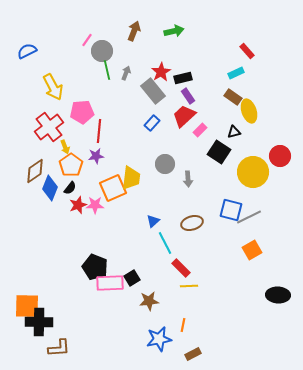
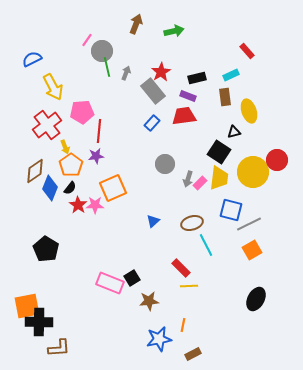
brown arrow at (134, 31): moved 2 px right, 7 px up
blue semicircle at (27, 51): moved 5 px right, 8 px down
green line at (107, 70): moved 3 px up
cyan rectangle at (236, 73): moved 5 px left, 2 px down
black rectangle at (183, 78): moved 14 px right
purple rectangle at (188, 96): rotated 35 degrees counterclockwise
brown rectangle at (233, 97): moved 8 px left; rotated 48 degrees clockwise
red trapezoid at (184, 116): rotated 35 degrees clockwise
red cross at (49, 127): moved 2 px left, 2 px up
pink rectangle at (200, 130): moved 53 px down
red circle at (280, 156): moved 3 px left, 4 px down
yellow trapezoid at (131, 178): moved 88 px right
gray arrow at (188, 179): rotated 21 degrees clockwise
red star at (78, 205): rotated 18 degrees counterclockwise
gray line at (249, 217): moved 7 px down
cyan line at (165, 243): moved 41 px right, 2 px down
black pentagon at (95, 267): moved 49 px left, 18 px up; rotated 10 degrees clockwise
pink rectangle at (110, 283): rotated 24 degrees clockwise
black ellipse at (278, 295): moved 22 px left, 4 px down; rotated 65 degrees counterclockwise
orange square at (27, 306): rotated 12 degrees counterclockwise
